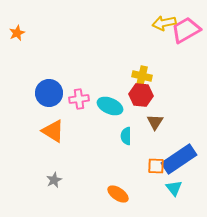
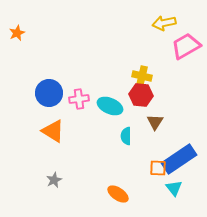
pink trapezoid: moved 16 px down
orange square: moved 2 px right, 2 px down
